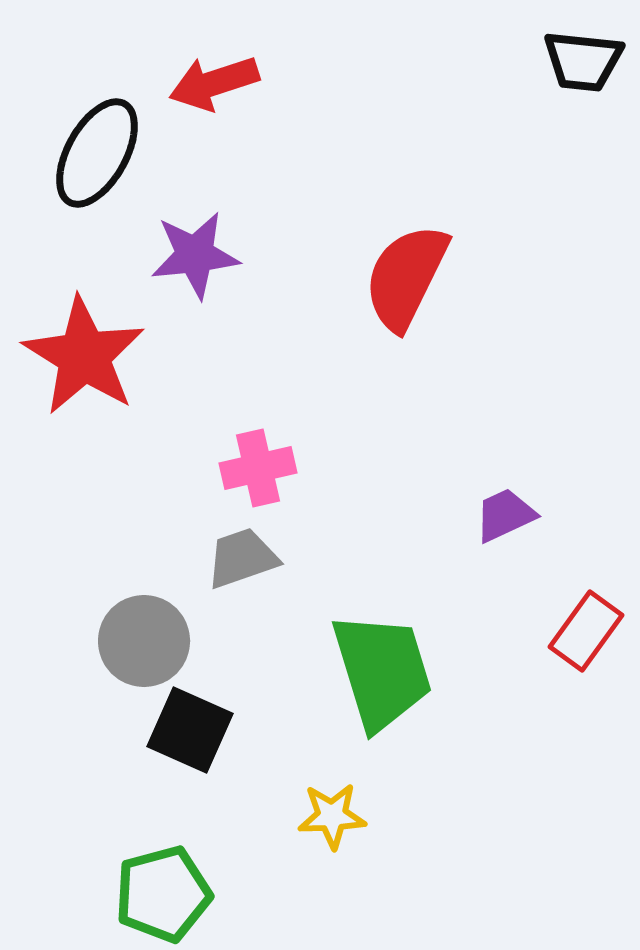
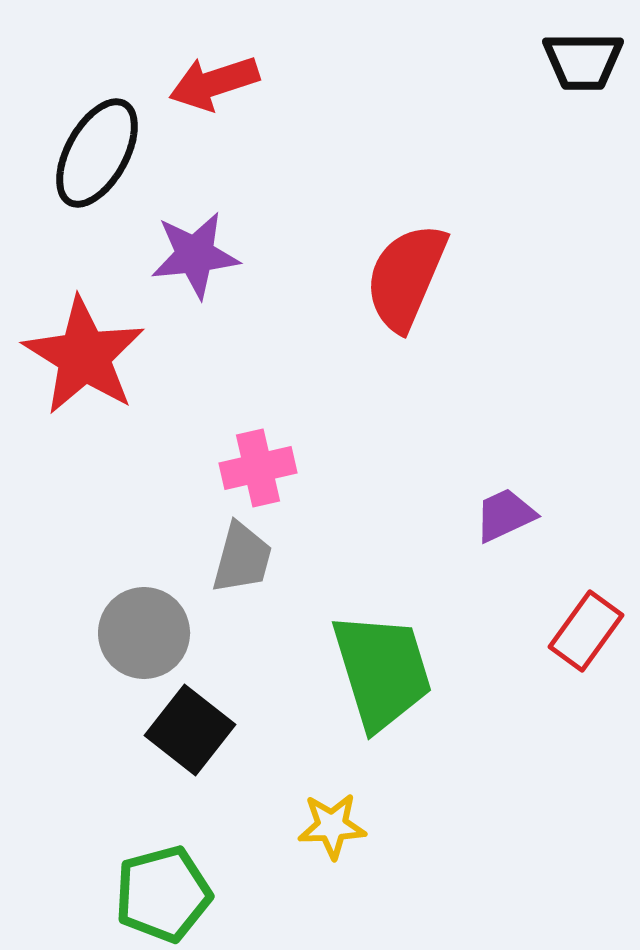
black trapezoid: rotated 6 degrees counterclockwise
red semicircle: rotated 3 degrees counterclockwise
gray trapezoid: rotated 124 degrees clockwise
gray circle: moved 8 px up
black square: rotated 14 degrees clockwise
yellow star: moved 10 px down
